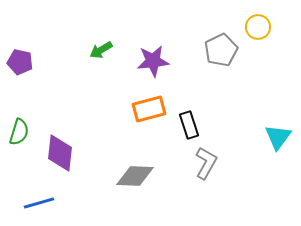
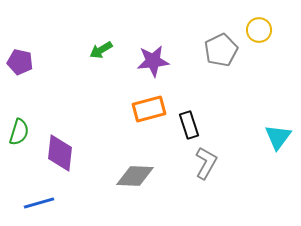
yellow circle: moved 1 px right, 3 px down
